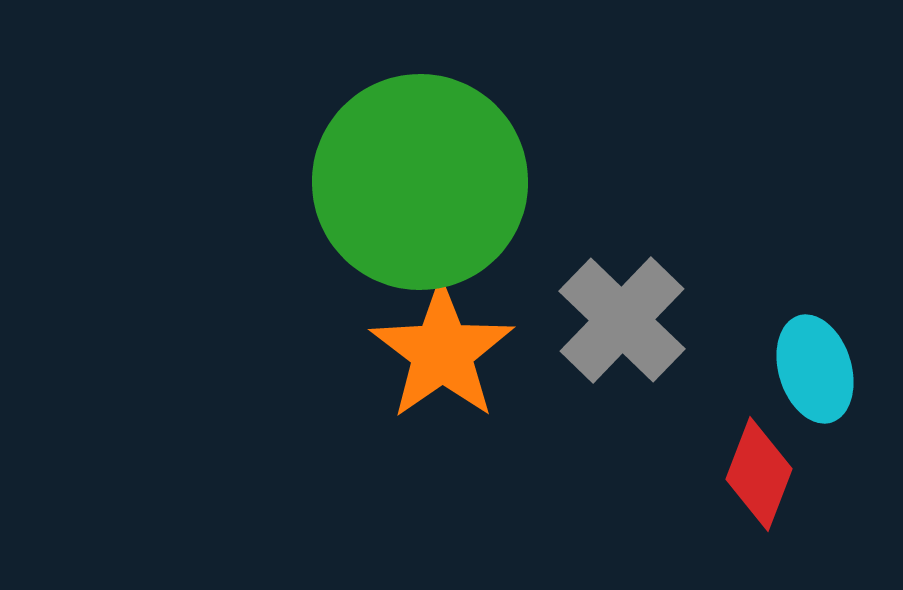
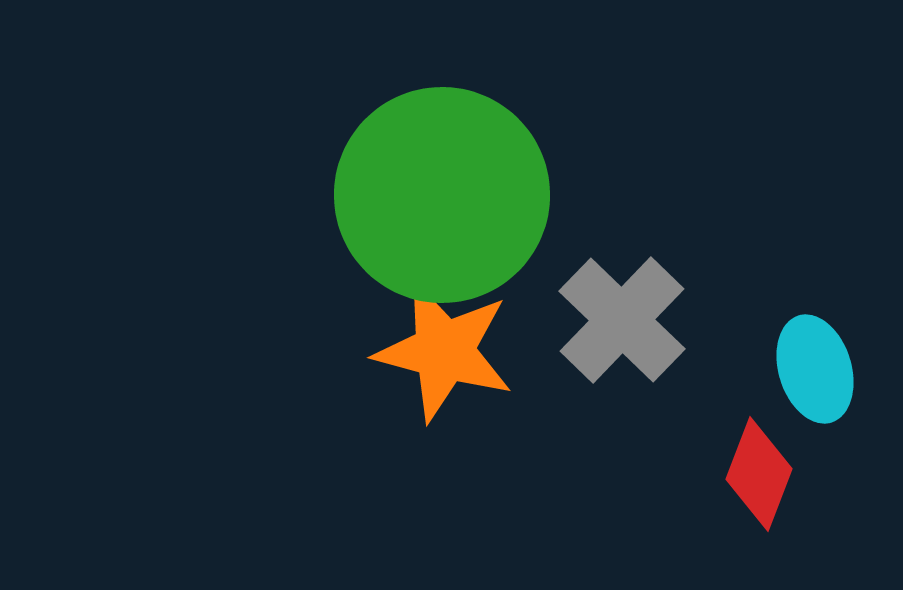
green circle: moved 22 px right, 13 px down
orange star: moved 2 px right, 1 px up; rotated 22 degrees counterclockwise
